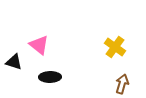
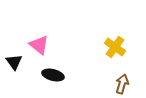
black triangle: rotated 36 degrees clockwise
black ellipse: moved 3 px right, 2 px up; rotated 15 degrees clockwise
